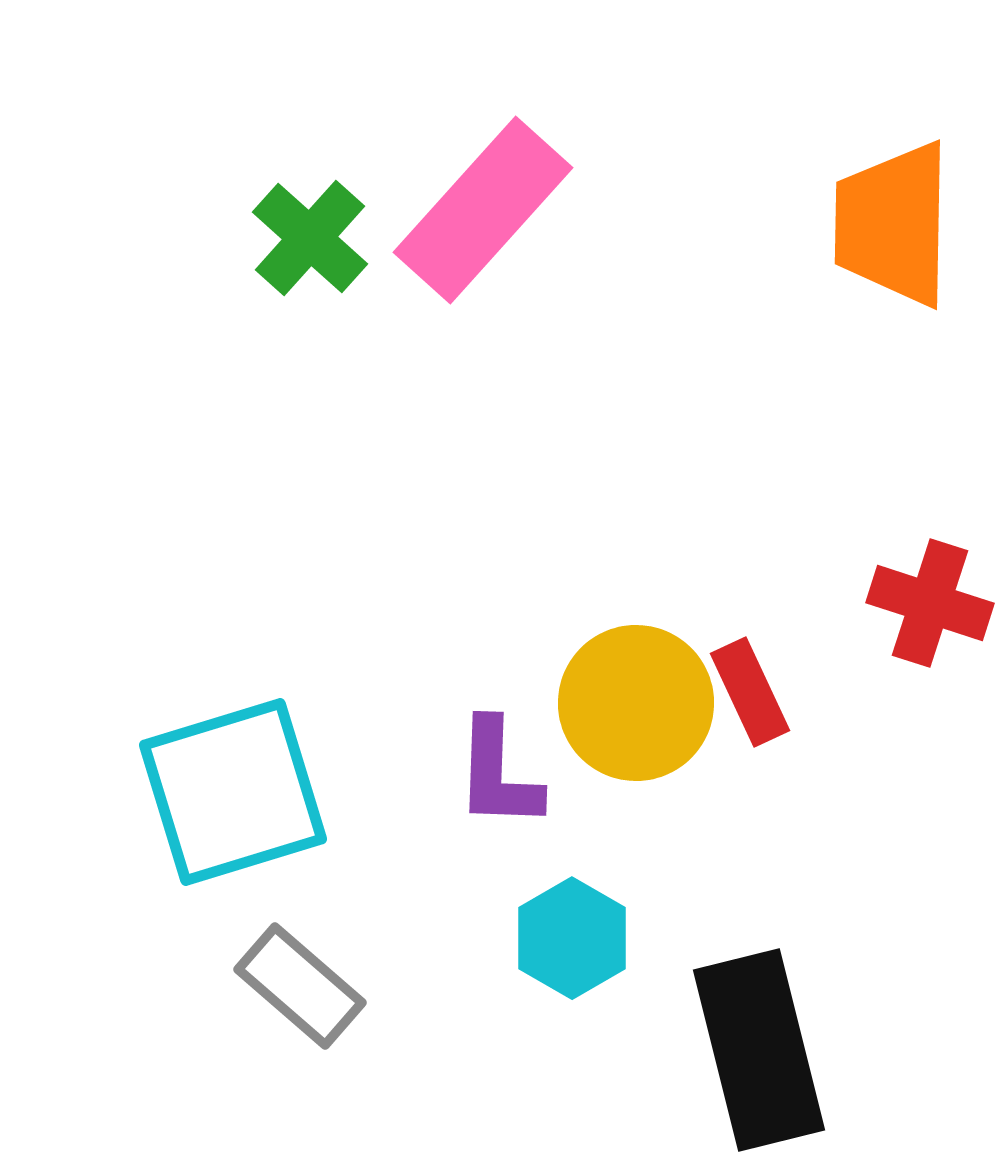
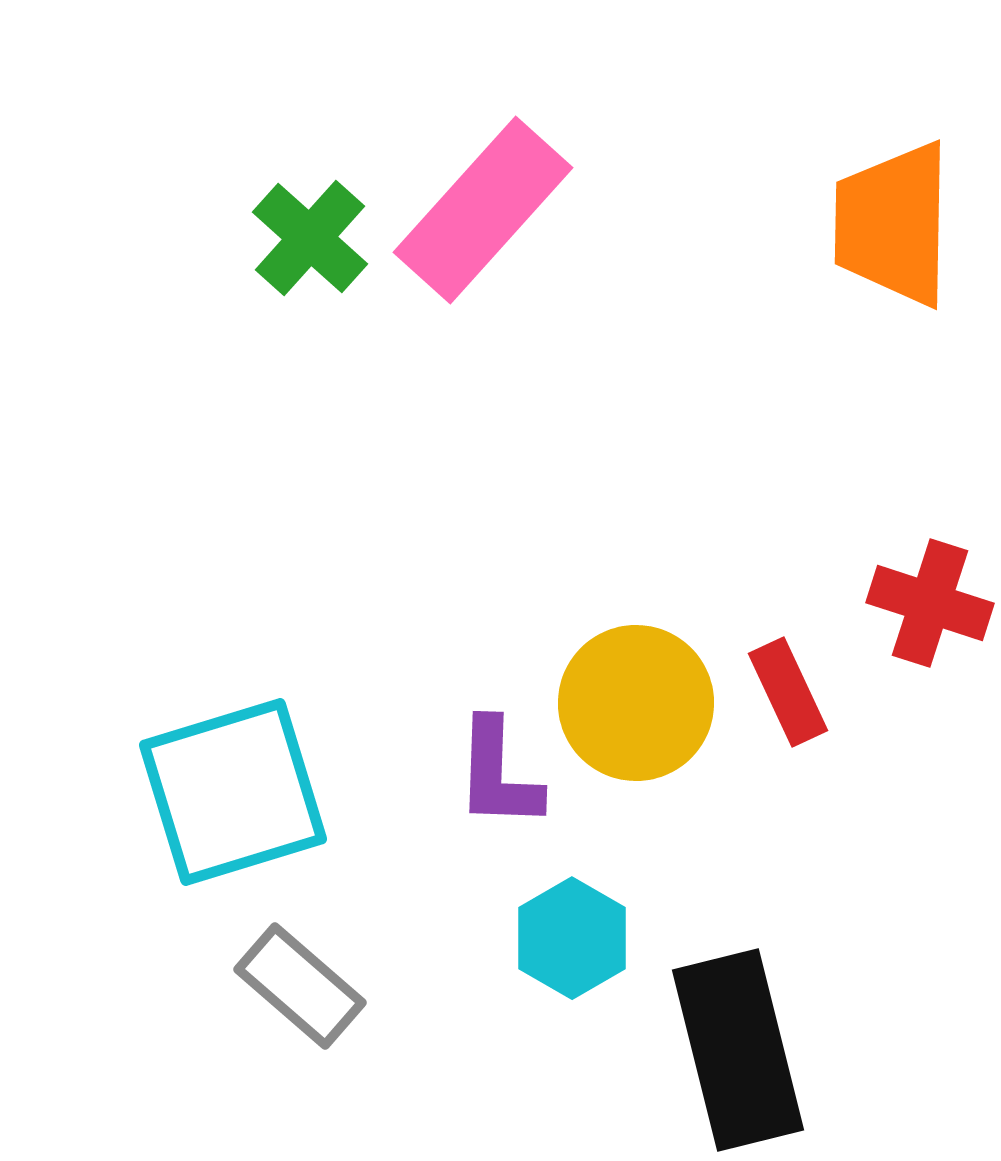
red rectangle: moved 38 px right
black rectangle: moved 21 px left
